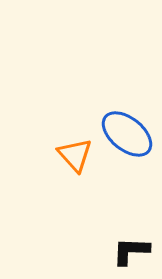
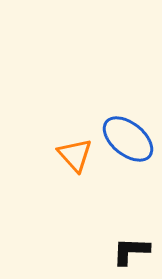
blue ellipse: moved 1 px right, 5 px down
